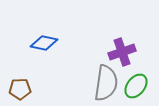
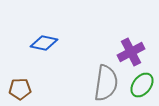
purple cross: moved 9 px right; rotated 8 degrees counterclockwise
green ellipse: moved 6 px right, 1 px up
